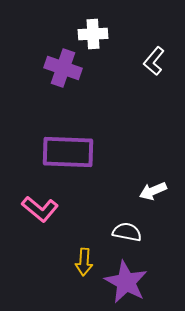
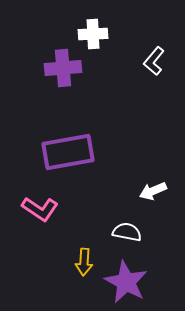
purple cross: rotated 24 degrees counterclockwise
purple rectangle: rotated 12 degrees counterclockwise
pink L-shape: rotated 6 degrees counterclockwise
